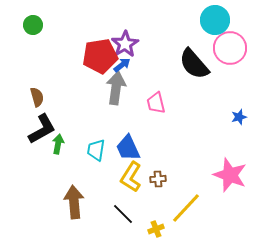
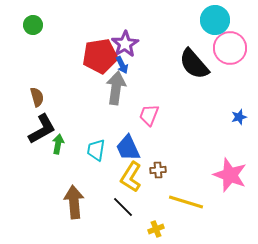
blue arrow: rotated 102 degrees clockwise
pink trapezoid: moved 7 px left, 12 px down; rotated 35 degrees clockwise
brown cross: moved 9 px up
yellow line: moved 6 px up; rotated 64 degrees clockwise
black line: moved 7 px up
